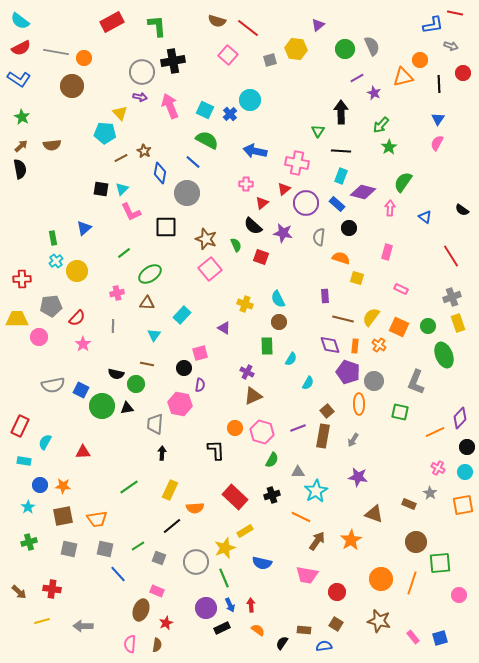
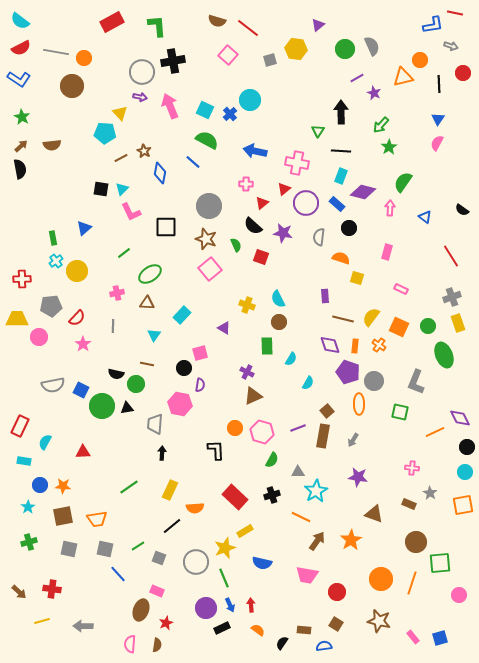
gray circle at (187, 193): moved 22 px right, 13 px down
yellow cross at (245, 304): moved 2 px right, 1 px down
purple diamond at (460, 418): rotated 70 degrees counterclockwise
pink cross at (438, 468): moved 26 px left; rotated 24 degrees counterclockwise
